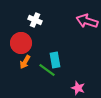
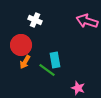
red circle: moved 2 px down
